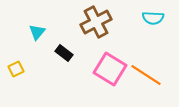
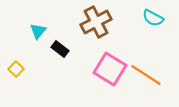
cyan semicircle: rotated 25 degrees clockwise
cyan triangle: moved 1 px right, 1 px up
black rectangle: moved 4 px left, 4 px up
yellow square: rotated 21 degrees counterclockwise
